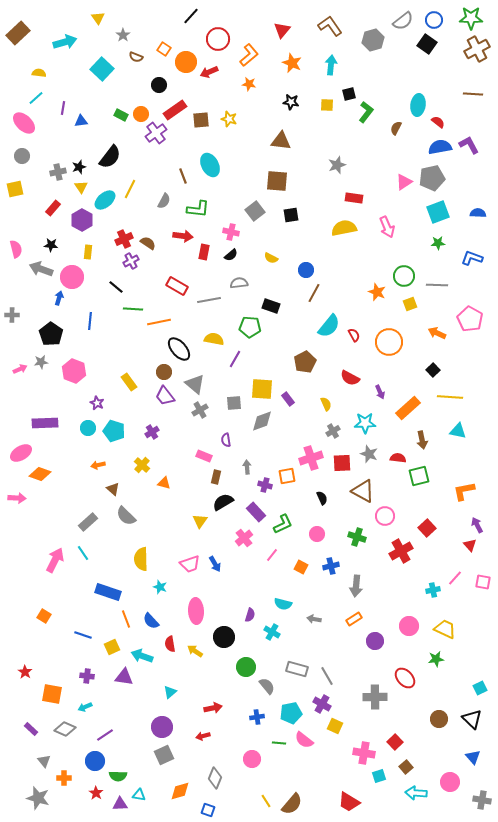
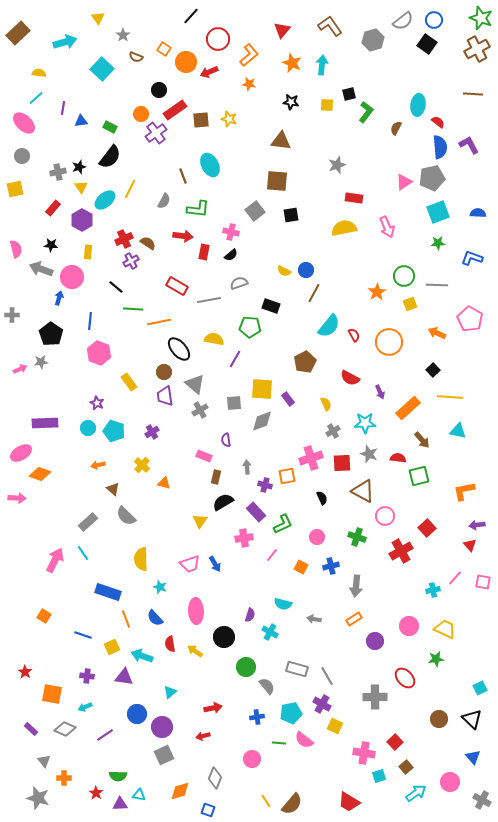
green star at (471, 18): moved 10 px right; rotated 20 degrees clockwise
cyan arrow at (331, 65): moved 9 px left
black circle at (159, 85): moved 5 px down
green rectangle at (121, 115): moved 11 px left, 12 px down
blue semicircle at (440, 147): rotated 95 degrees clockwise
yellow semicircle at (271, 258): moved 13 px right, 13 px down
gray semicircle at (239, 283): rotated 12 degrees counterclockwise
orange star at (377, 292): rotated 18 degrees clockwise
pink hexagon at (74, 371): moved 25 px right, 18 px up
purple trapezoid at (165, 396): rotated 30 degrees clockwise
brown arrow at (422, 440): rotated 30 degrees counterclockwise
purple arrow at (477, 525): rotated 70 degrees counterclockwise
pink circle at (317, 534): moved 3 px down
pink cross at (244, 538): rotated 30 degrees clockwise
blue semicircle at (151, 621): moved 4 px right, 3 px up
cyan cross at (272, 632): moved 2 px left
blue circle at (95, 761): moved 42 px right, 47 px up
cyan arrow at (416, 793): rotated 140 degrees clockwise
gray cross at (482, 800): rotated 18 degrees clockwise
